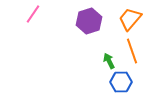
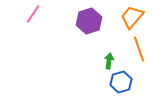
orange trapezoid: moved 2 px right, 2 px up
orange line: moved 7 px right, 2 px up
green arrow: rotated 35 degrees clockwise
blue hexagon: rotated 15 degrees counterclockwise
